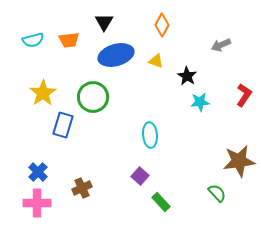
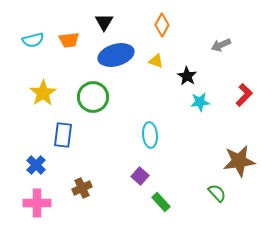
red L-shape: rotated 10 degrees clockwise
blue rectangle: moved 10 px down; rotated 10 degrees counterclockwise
blue cross: moved 2 px left, 7 px up
